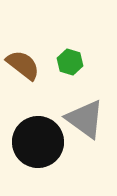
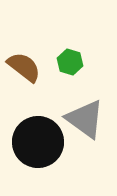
brown semicircle: moved 1 px right, 2 px down
